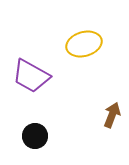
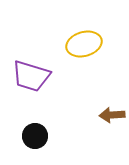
purple trapezoid: rotated 12 degrees counterclockwise
brown arrow: rotated 115 degrees counterclockwise
